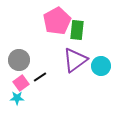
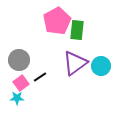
purple triangle: moved 3 px down
